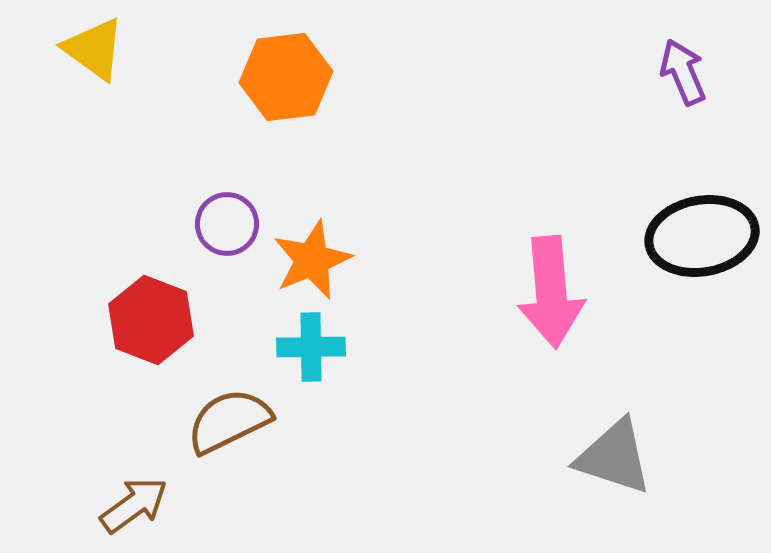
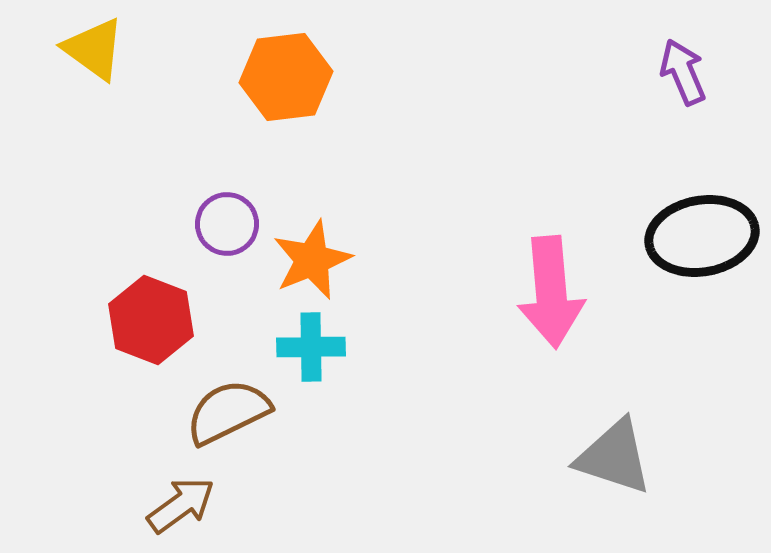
brown semicircle: moved 1 px left, 9 px up
brown arrow: moved 47 px right
